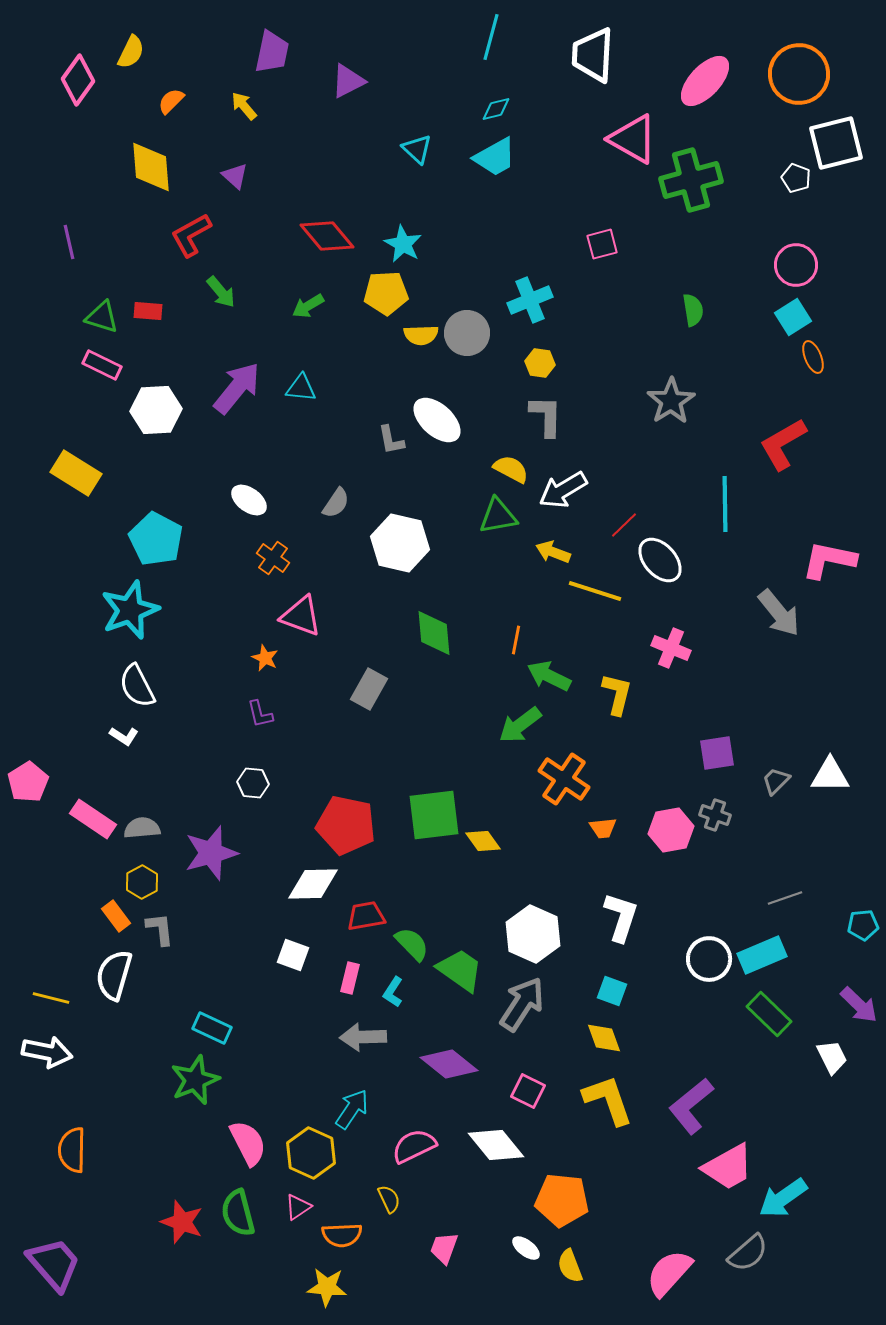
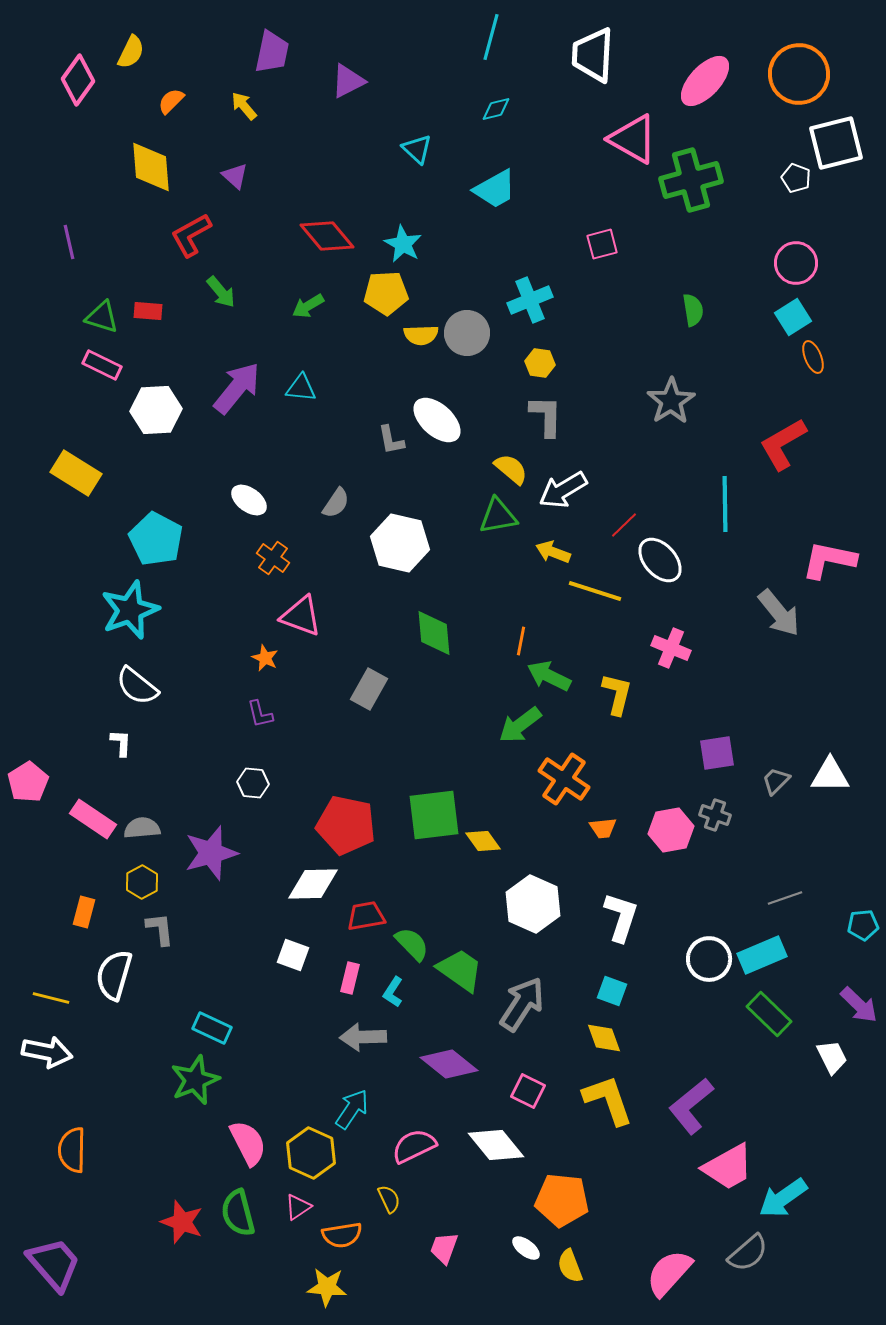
cyan trapezoid at (495, 157): moved 32 px down
pink circle at (796, 265): moved 2 px up
yellow semicircle at (511, 469): rotated 12 degrees clockwise
orange line at (516, 640): moved 5 px right, 1 px down
white semicircle at (137, 686): rotated 24 degrees counterclockwise
white L-shape at (124, 736): moved 3 px left, 7 px down; rotated 120 degrees counterclockwise
orange rectangle at (116, 916): moved 32 px left, 4 px up; rotated 52 degrees clockwise
white hexagon at (533, 934): moved 30 px up
orange semicircle at (342, 1235): rotated 6 degrees counterclockwise
